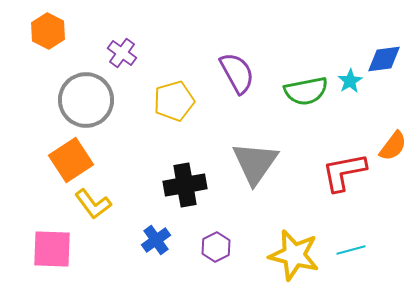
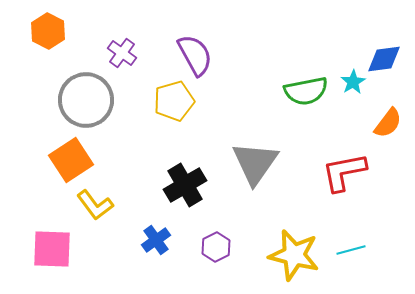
purple semicircle: moved 42 px left, 18 px up
cyan star: moved 3 px right, 1 px down
orange semicircle: moved 5 px left, 23 px up
black cross: rotated 21 degrees counterclockwise
yellow L-shape: moved 2 px right, 1 px down
